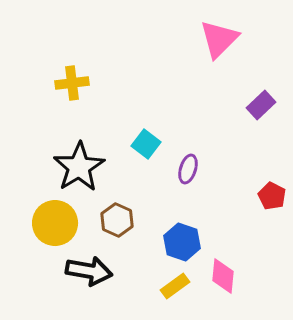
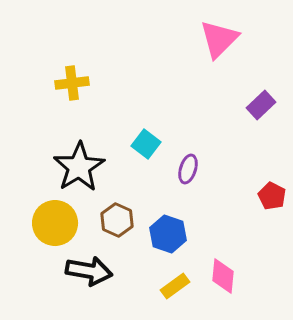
blue hexagon: moved 14 px left, 8 px up
